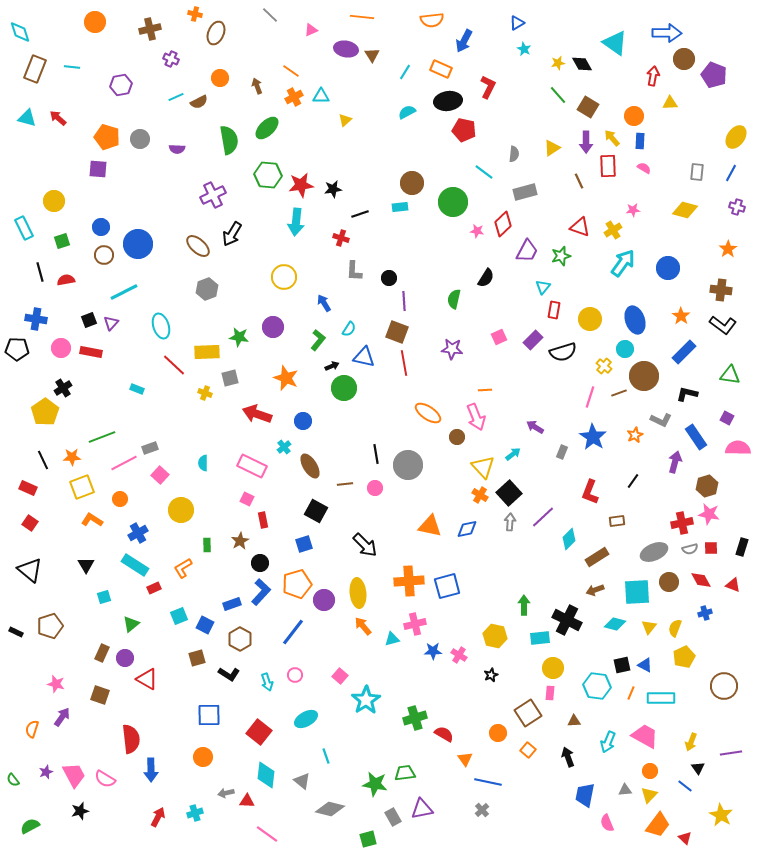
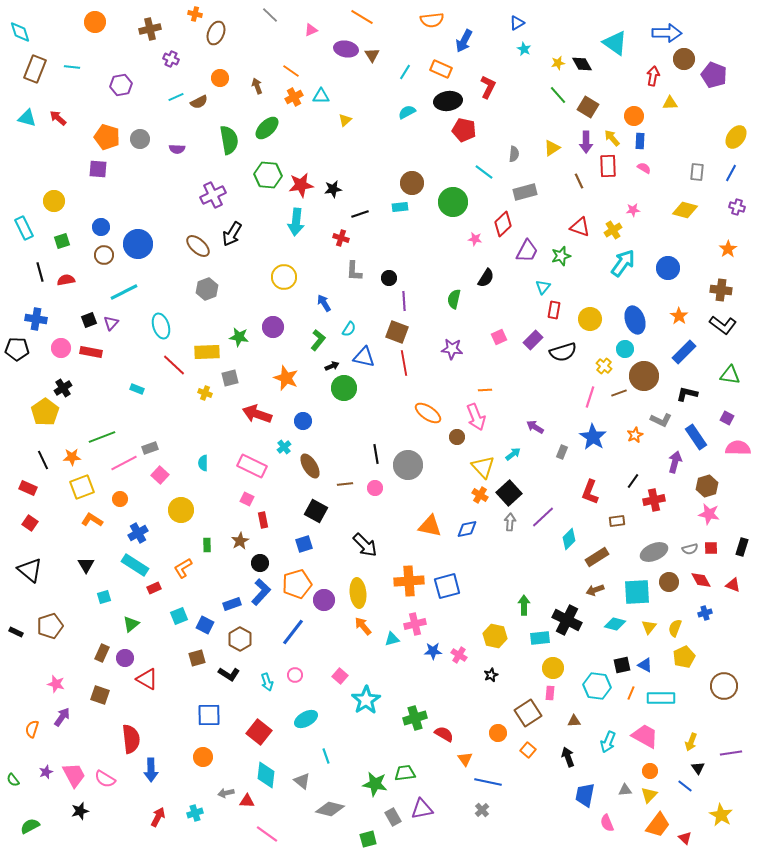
orange line at (362, 17): rotated 25 degrees clockwise
pink star at (477, 231): moved 2 px left, 8 px down
orange star at (681, 316): moved 2 px left
red cross at (682, 523): moved 28 px left, 23 px up
